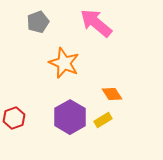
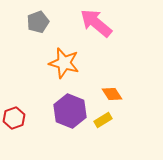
orange star: rotated 8 degrees counterclockwise
purple hexagon: moved 6 px up; rotated 8 degrees counterclockwise
